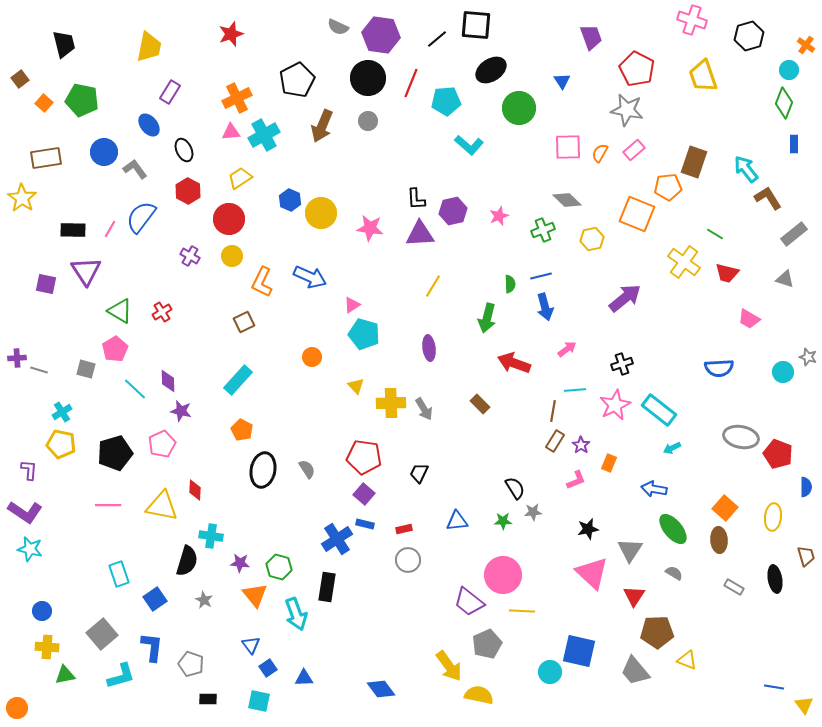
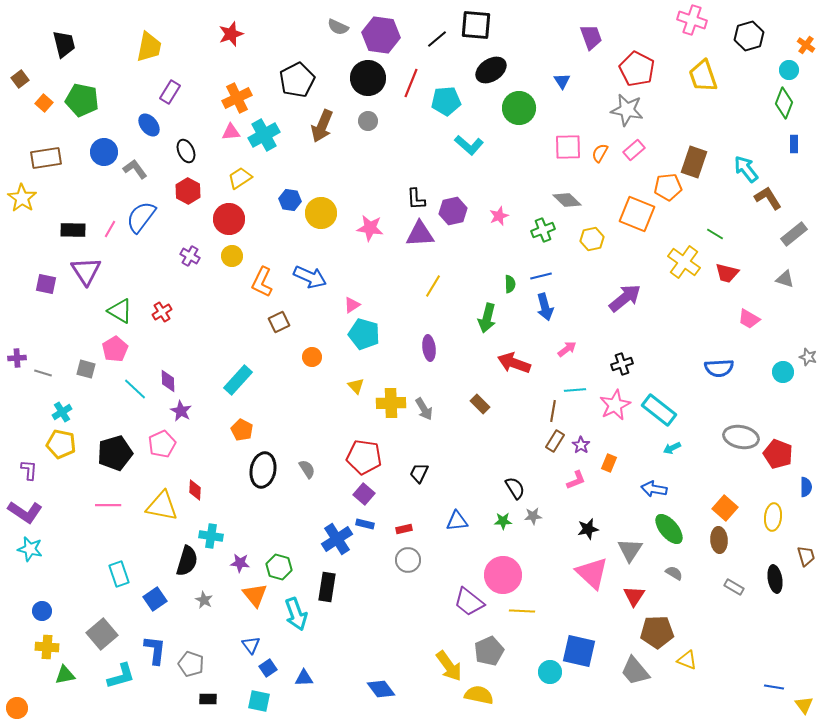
black ellipse at (184, 150): moved 2 px right, 1 px down
blue hexagon at (290, 200): rotated 15 degrees counterclockwise
brown square at (244, 322): moved 35 px right
gray line at (39, 370): moved 4 px right, 3 px down
purple star at (181, 411): rotated 15 degrees clockwise
gray star at (533, 512): moved 4 px down
green ellipse at (673, 529): moved 4 px left
gray pentagon at (487, 644): moved 2 px right, 7 px down
blue L-shape at (152, 647): moved 3 px right, 3 px down
